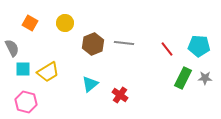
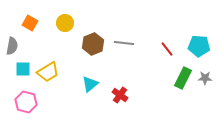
gray semicircle: moved 2 px up; rotated 36 degrees clockwise
